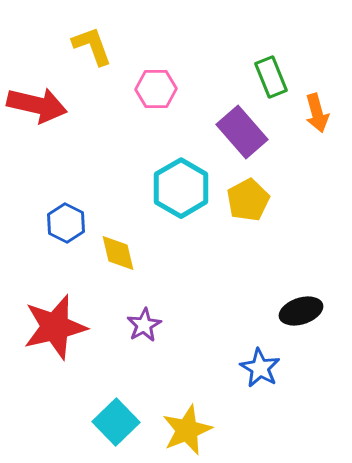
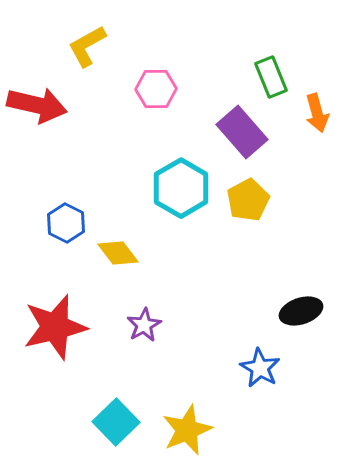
yellow L-shape: moved 5 px left; rotated 99 degrees counterclockwise
yellow diamond: rotated 24 degrees counterclockwise
